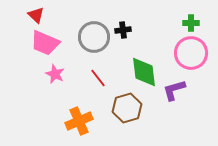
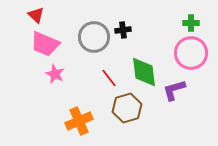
pink trapezoid: moved 1 px down
red line: moved 11 px right
